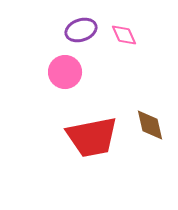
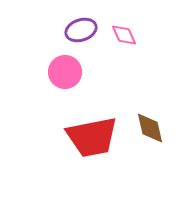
brown diamond: moved 3 px down
